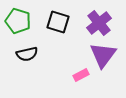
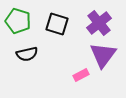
black square: moved 1 px left, 2 px down
